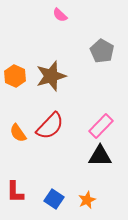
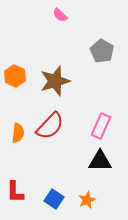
brown star: moved 4 px right, 5 px down
pink rectangle: rotated 20 degrees counterclockwise
orange semicircle: rotated 138 degrees counterclockwise
black triangle: moved 5 px down
